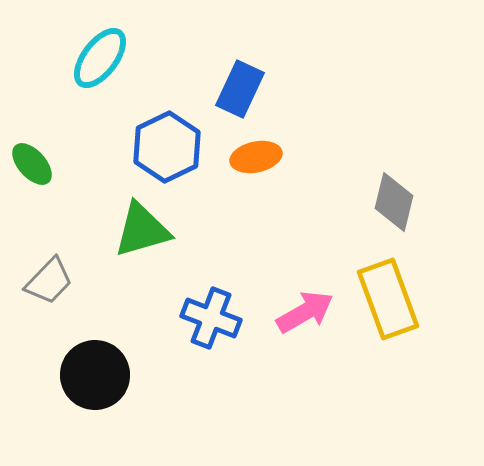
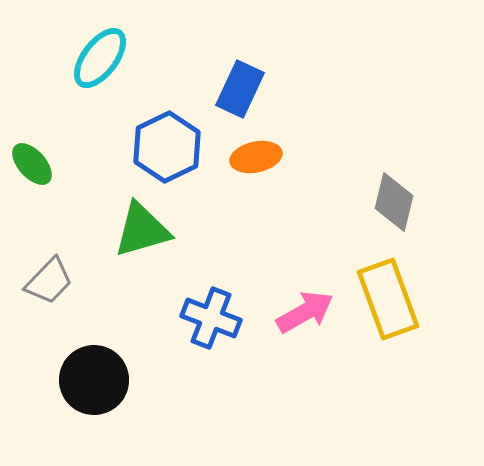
black circle: moved 1 px left, 5 px down
